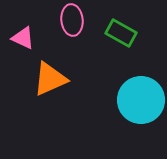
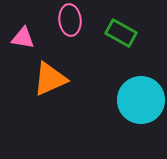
pink ellipse: moved 2 px left
pink triangle: rotated 15 degrees counterclockwise
